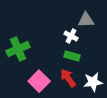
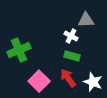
green cross: moved 1 px right, 1 px down
white star: rotated 30 degrees clockwise
